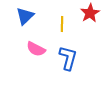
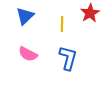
pink semicircle: moved 8 px left, 5 px down
